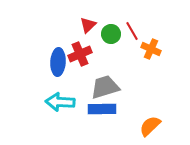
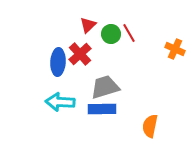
red line: moved 3 px left, 2 px down
orange cross: moved 24 px right
red cross: rotated 20 degrees counterclockwise
orange semicircle: rotated 35 degrees counterclockwise
